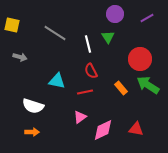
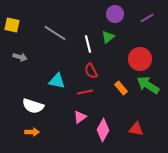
green triangle: rotated 24 degrees clockwise
pink diamond: rotated 35 degrees counterclockwise
